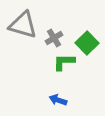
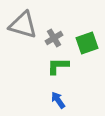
green square: rotated 25 degrees clockwise
green L-shape: moved 6 px left, 4 px down
blue arrow: rotated 36 degrees clockwise
